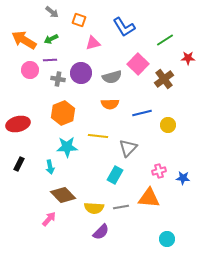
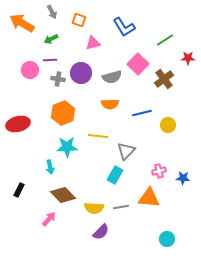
gray arrow: rotated 24 degrees clockwise
orange arrow: moved 2 px left, 17 px up
gray triangle: moved 2 px left, 3 px down
black rectangle: moved 26 px down
